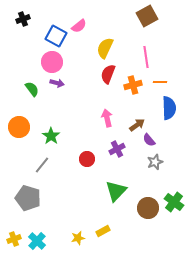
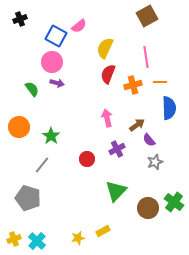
black cross: moved 3 px left
